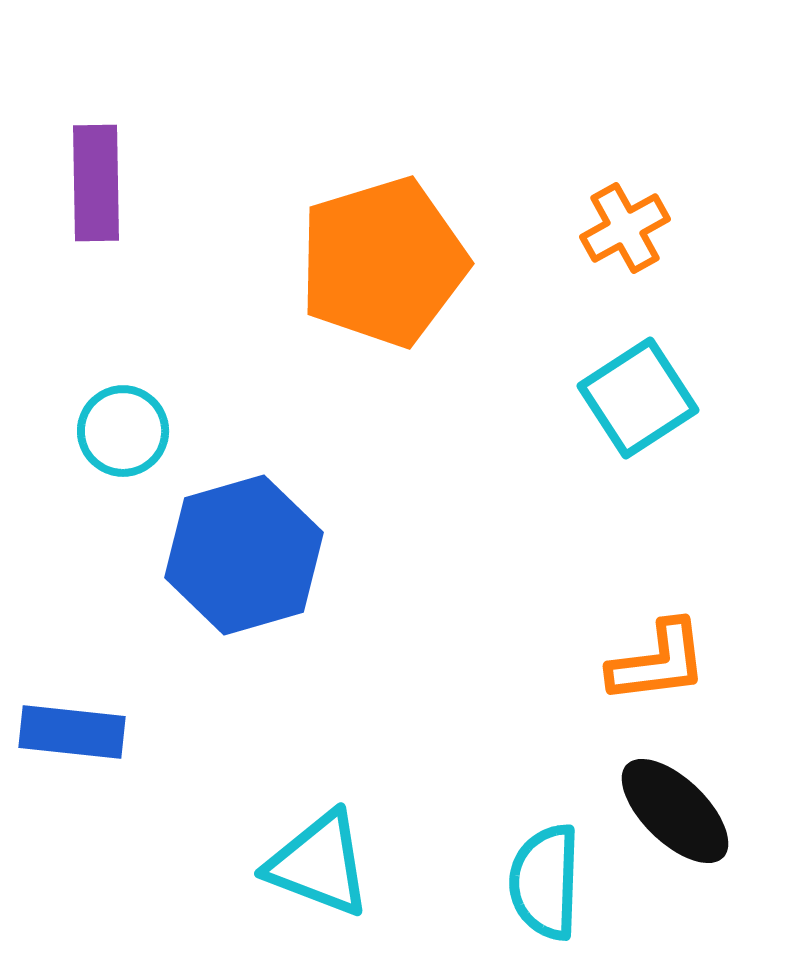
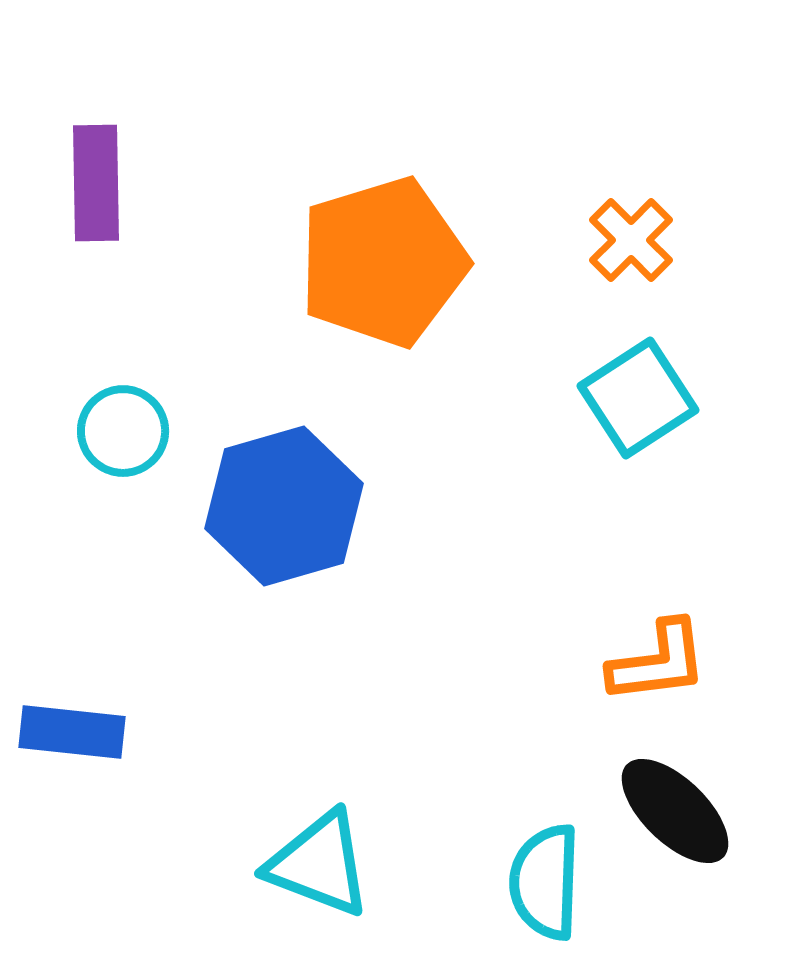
orange cross: moved 6 px right, 12 px down; rotated 16 degrees counterclockwise
blue hexagon: moved 40 px right, 49 px up
